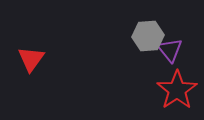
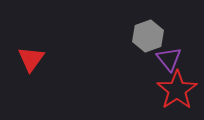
gray hexagon: rotated 16 degrees counterclockwise
purple triangle: moved 1 px left, 9 px down
